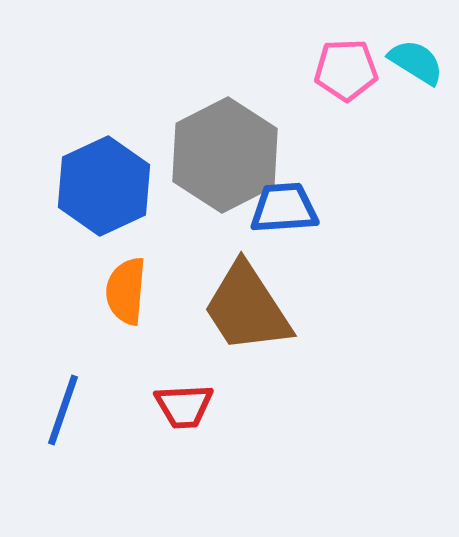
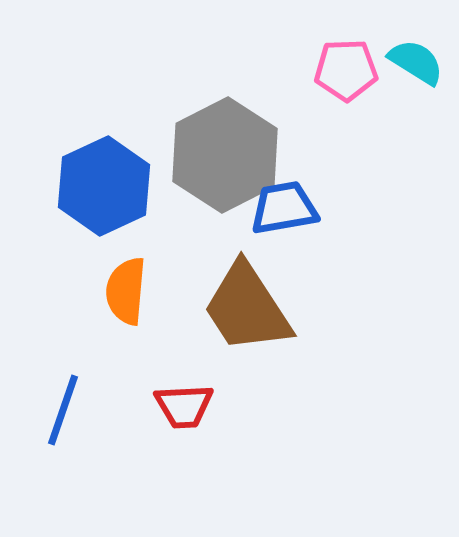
blue trapezoid: rotated 6 degrees counterclockwise
